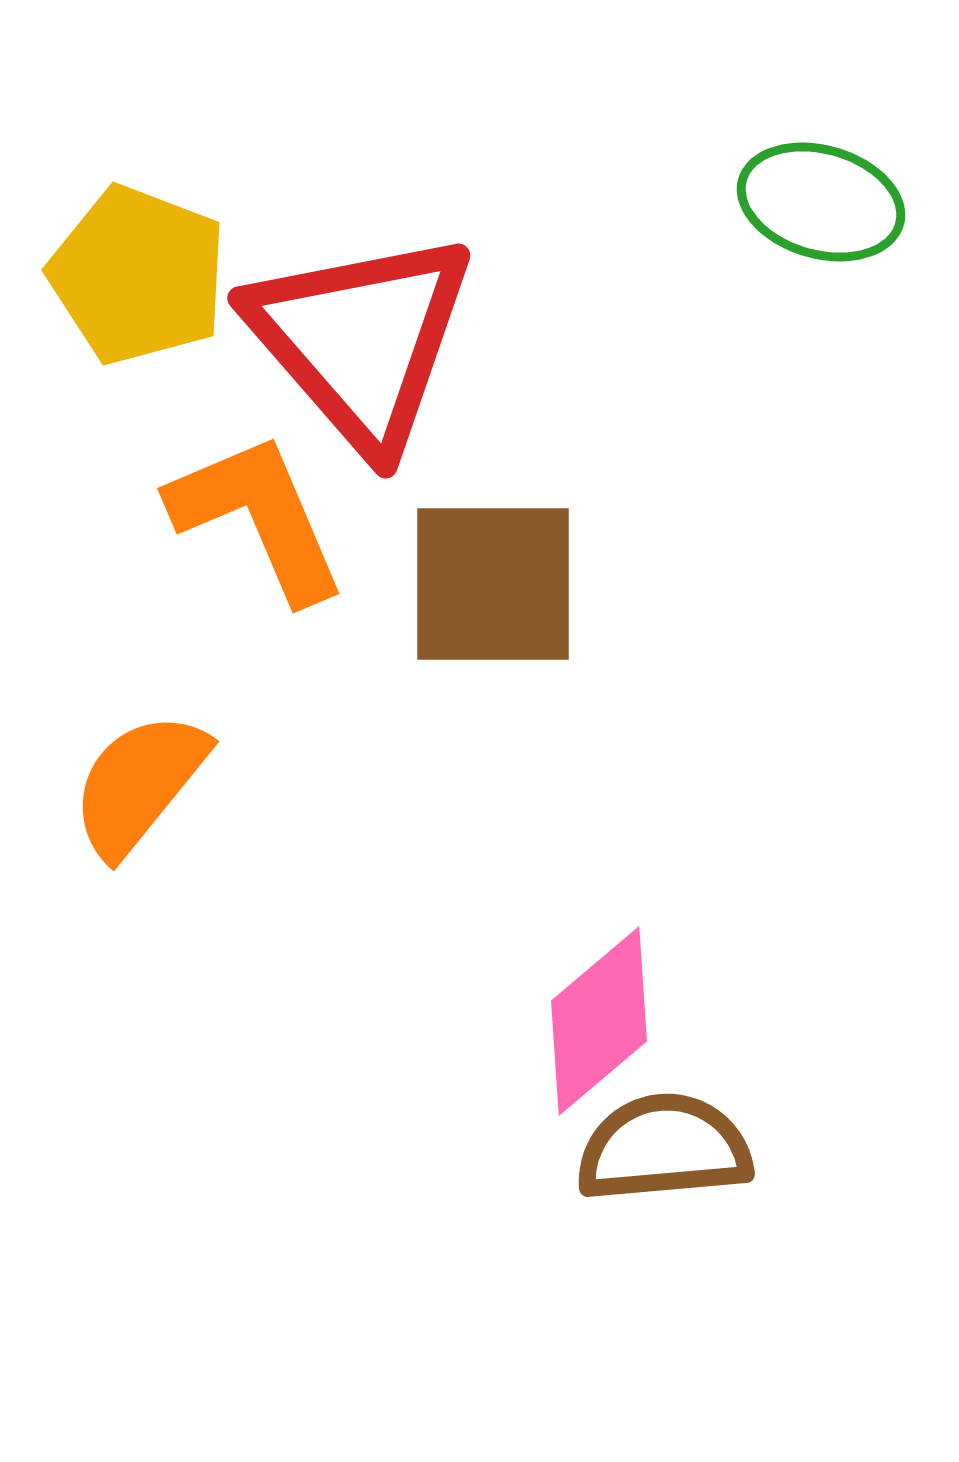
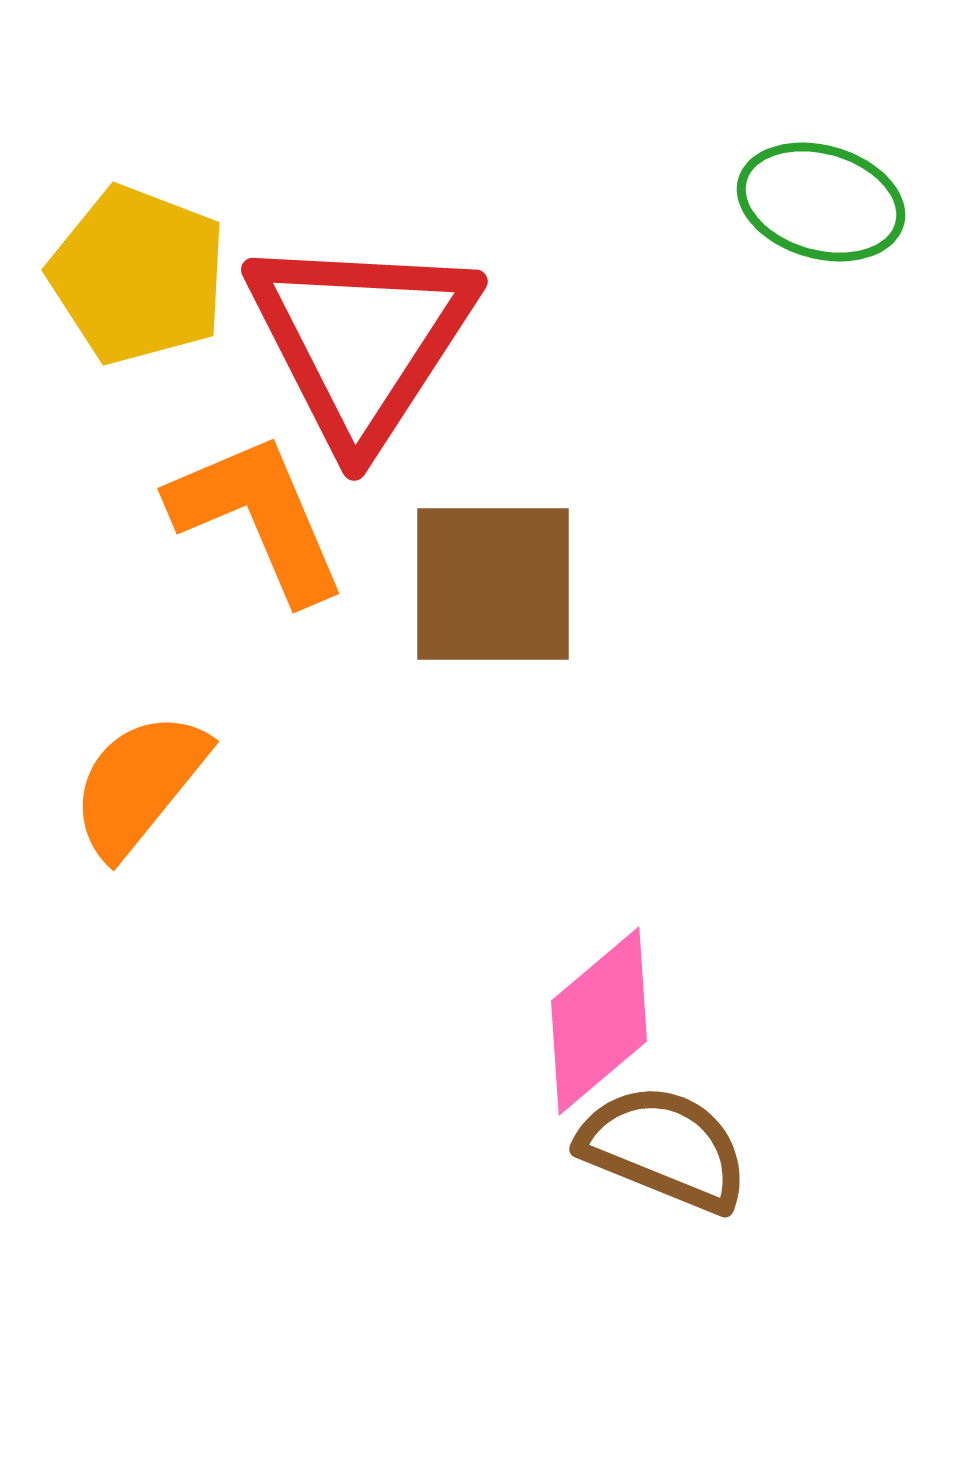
red triangle: rotated 14 degrees clockwise
brown semicircle: rotated 27 degrees clockwise
